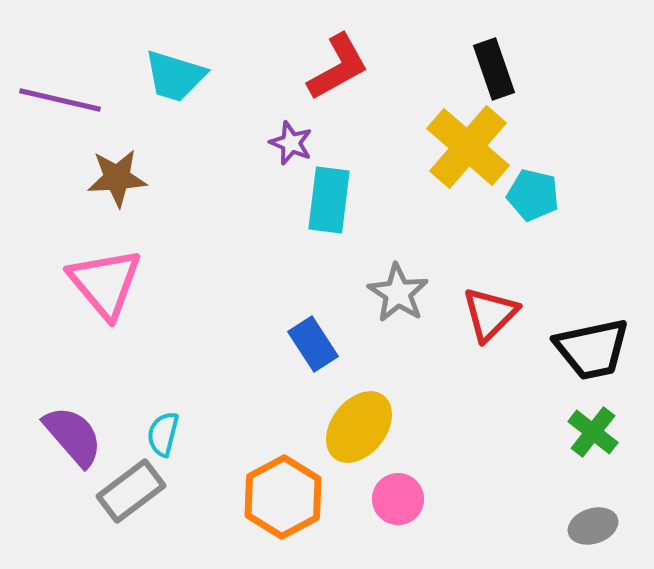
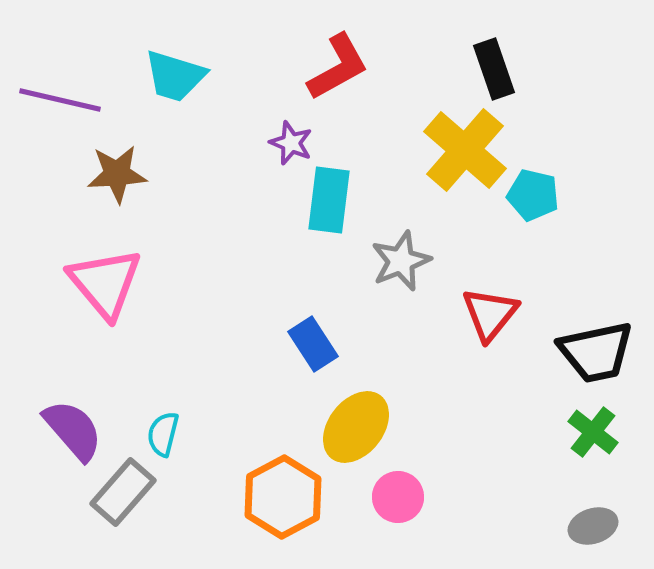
yellow cross: moved 3 px left, 3 px down
brown star: moved 4 px up
gray star: moved 3 px right, 32 px up; rotated 18 degrees clockwise
red triangle: rotated 6 degrees counterclockwise
black trapezoid: moved 4 px right, 3 px down
yellow ellipse: moved 3 px left
purple semicircle: moved 6 px up
gray rectangle: moved 8 px left, 1 px down; rotated 12 degrees counterclockwise
pink circle: moved 2 px up
